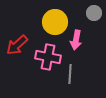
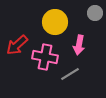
gray circle: moved 1 px right
pink arrow: moved 3 px right, 5 px down
pink cross: moved 3 px left
gray line: rotated 54 degrees clockwise
